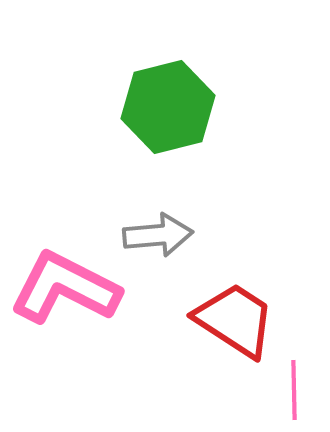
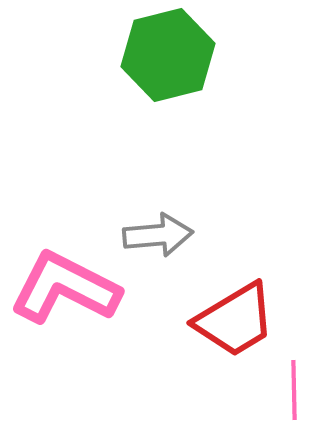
green hexagon: moved 52 px up
red trapezoid: rotated 116 degrees clockwise
